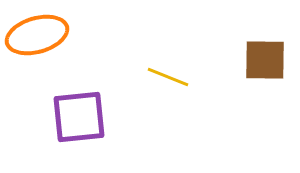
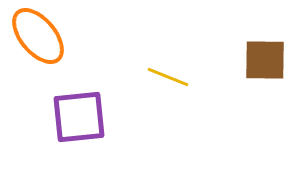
orange ellipse: moved 1 px right, 1 px down; rotated 66 degrees clockwise
